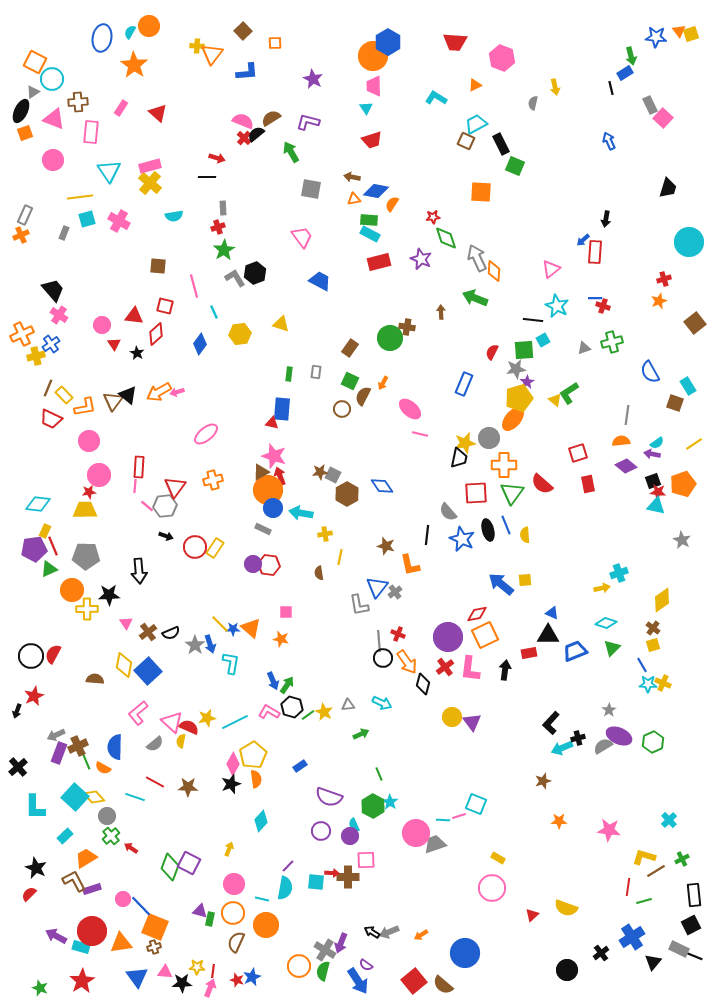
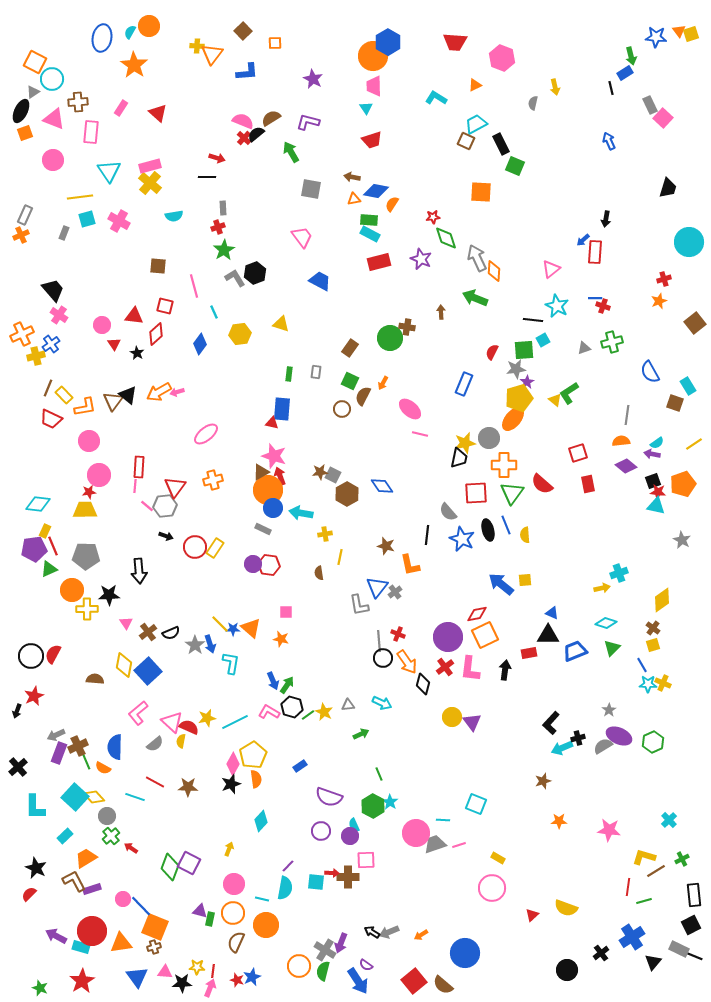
pink line at (459, 816): moved 29 px down
